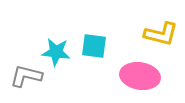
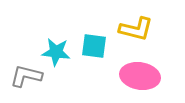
yellow L-shape: moved 25 px left, 5 px up
